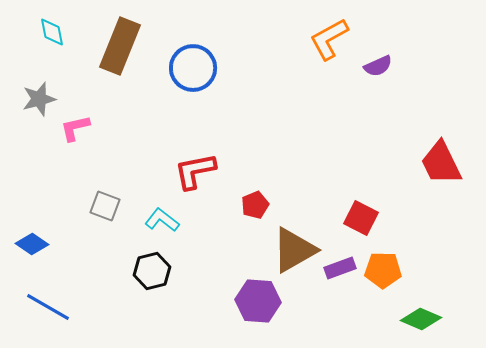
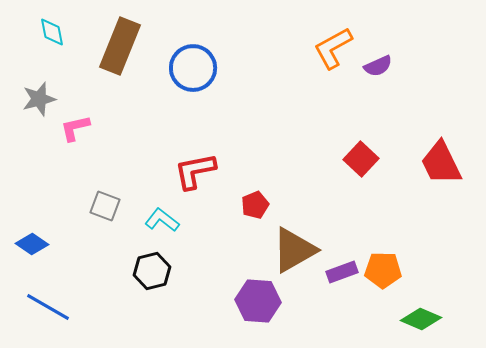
orange L-shape: moved 4 px right, 9 px down
red square: moved 59 px up; rotated 16 degrees clockwise
purple rectangle: moved 2 px right, 4 px down
